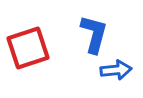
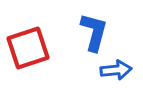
blue L-shape: moved 2 px up
